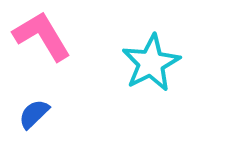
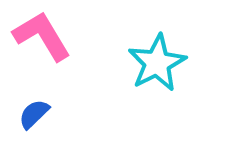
cyan star: moved 6 px right
